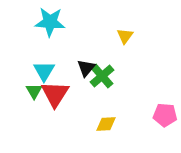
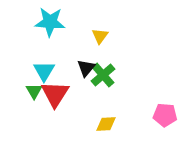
yellow triangle: moved 25 px left
green cross: moved 1 px right, 1 px up
